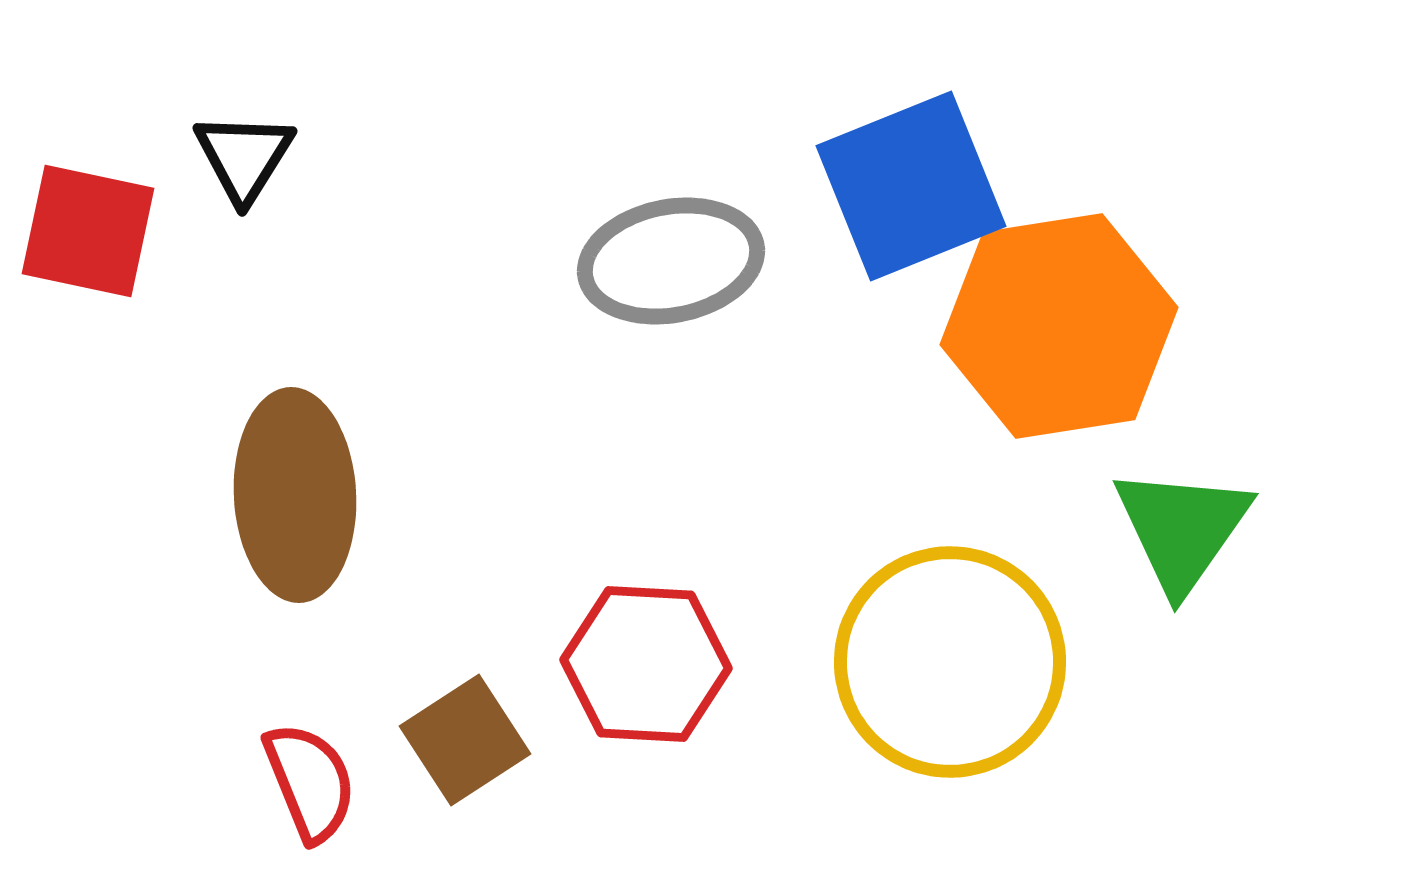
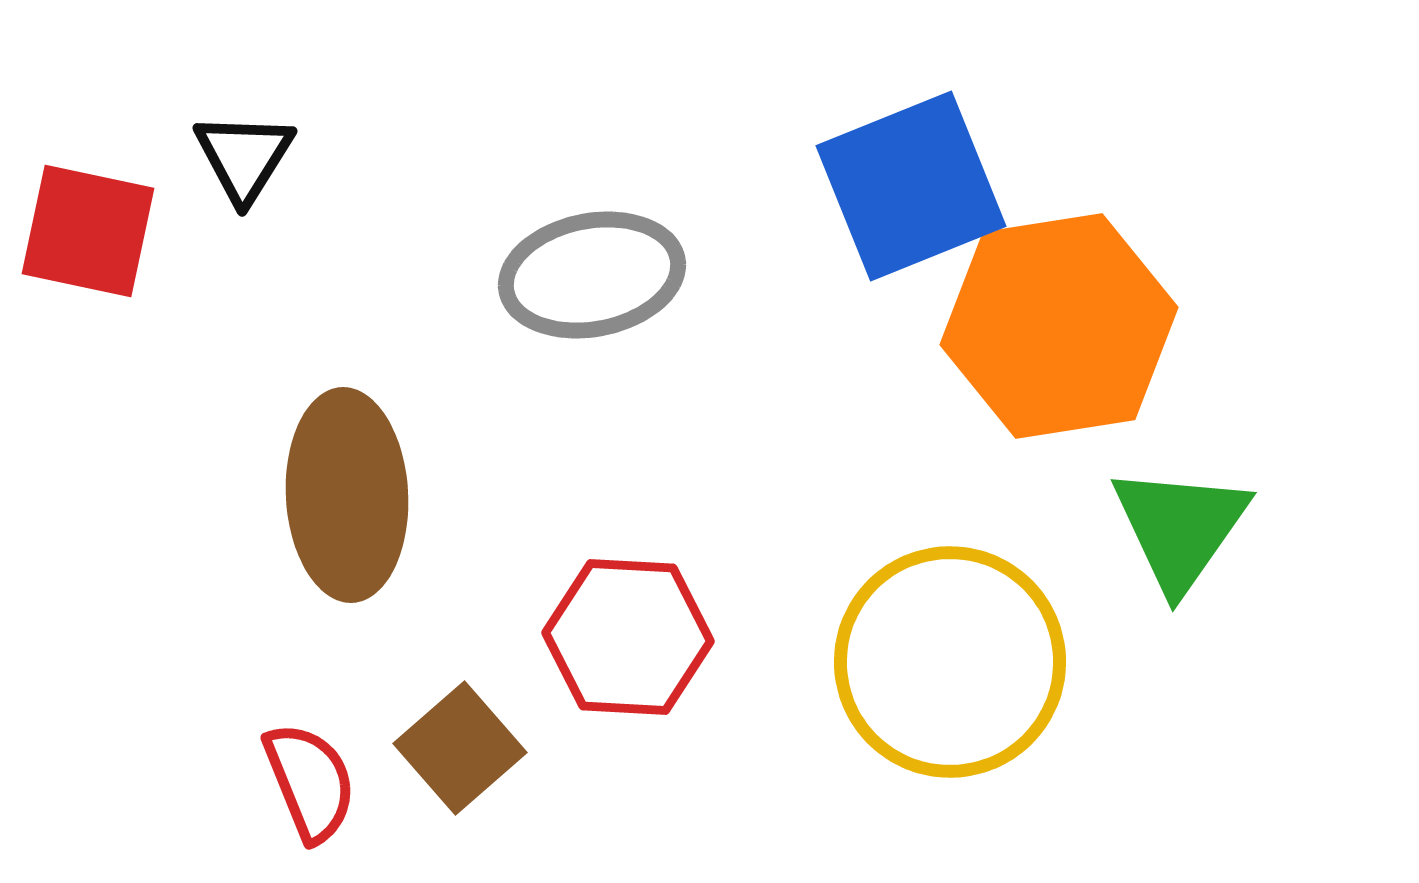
gray ellipse: moved 79 px left, 14 px down
brown ellipse: moved 52 px right
green triangle: moved 2 px left, 1 px up
red hexagon: moved 18 px left, 27 px up
brown square: moved 5 px left, 8 px down; rotated 8 degrees counterclockwise
